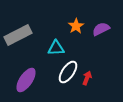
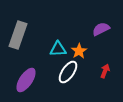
orange star: moved 3 px right, 25 px down
gray rectangle: rotated 44 degrees counterclockwise
cyan triangle: moved 2 px right, 1 px down
red arrow: moved 18 px right, 7 px up
